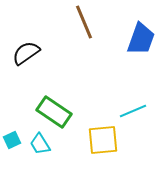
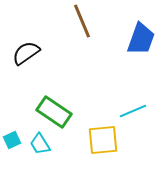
brown line: moved 2 px left, 1 px up
